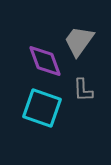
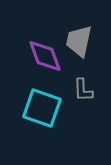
gray trapezoid: rotated 24 degrees counterclockwise
purple diamond: moved 5 px up
